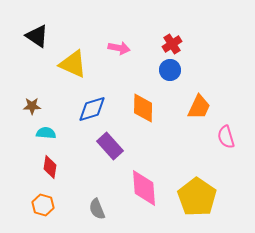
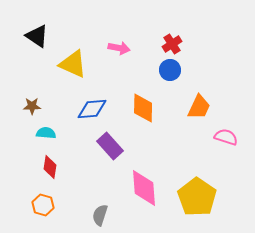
blue diamond: rotated 12 degrees clockwise
pink semicircle: rotated 125 degrees clockwise
gray semicircle: moved 3 px right, 6 px down; rotated 40 degrees clockwise
